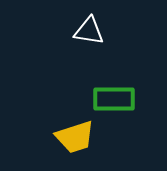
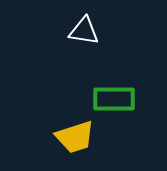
white triangle: moved 5 px left
